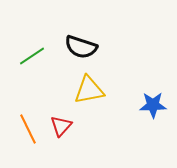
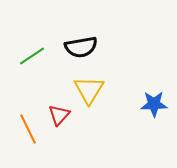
black semicircle: rotated 28 degrees counterclockwise
yellow triangle: rotated 48 degrees counterclockwise
blue star: moved 1 px right, 1 px up
red triangle: moved 2 px left, 11 px up
